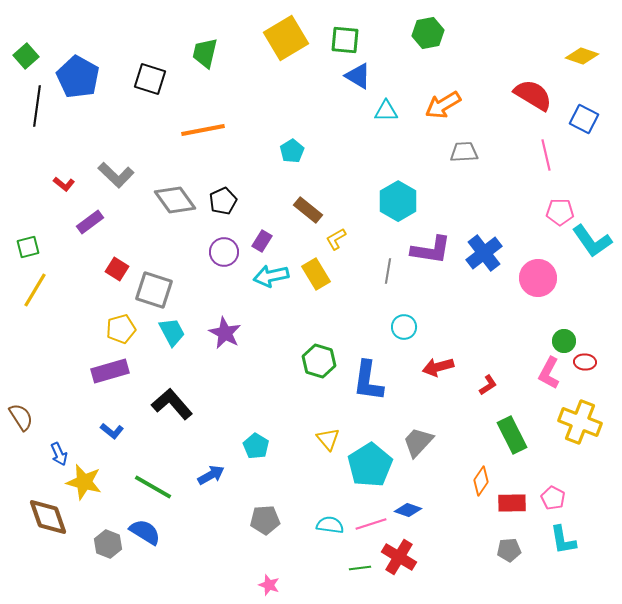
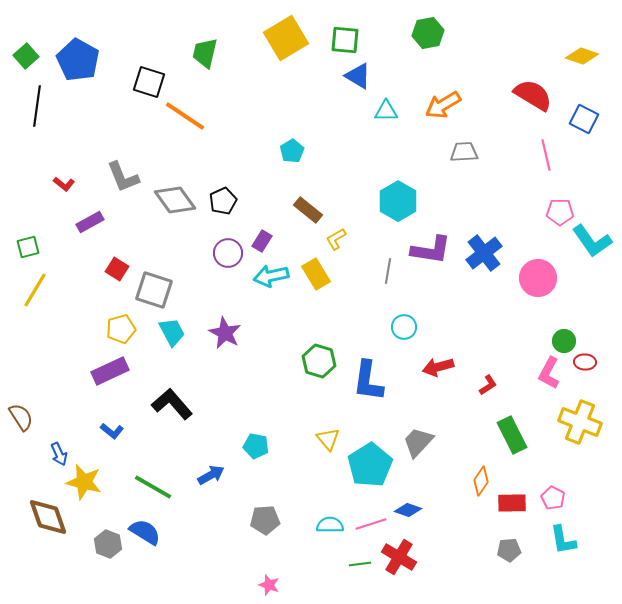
blue pentagon at (78, 77): moved 17 px up
black square at (150, 79): moved 1 px left, 3 px down
orange line at (203, 130): moved 18 px left, 14 px up; rotated 45 degrees clockwise
gray L-shape at (116, 175): moved 7 px right, 2 px down; rotated 24 degrees clockwise
purple rectangle at (90, 222): rotated 8 degrees clockwise
purple circle at (224, 252): moved 4 px right, 1 px down
purple rectangle at (110, 371): rotated 9 degrees counterclockwise
cyan pentagon at (256, 446): rotated 20 degrees counterclockwise
cyan semicircle at (330, 525): rotated 8 degrees counterclockwise
green line at (360, 568): moved 4 px up
